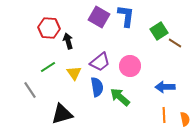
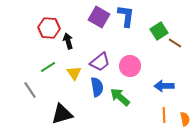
blue arrow: moved 1 px left, 1 px up
